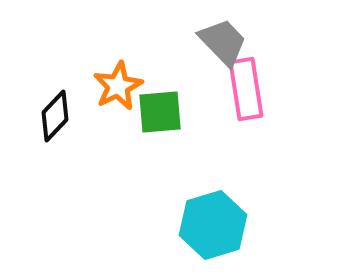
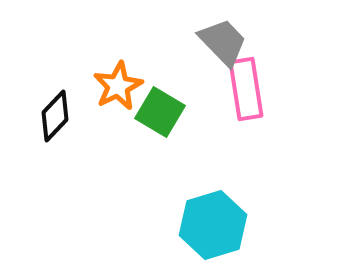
green square: rotated 36 degrees clockwise
